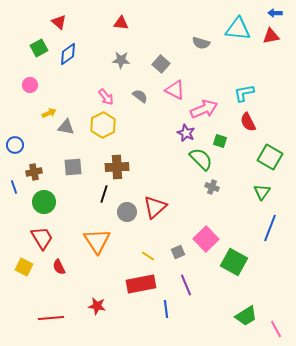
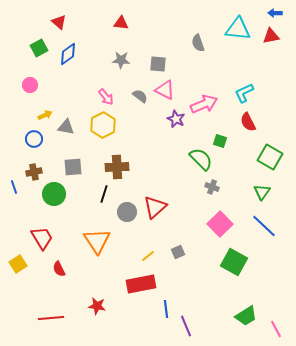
gray semicircle at (201, 43): moved 3 px left; rotated 54 degrees clockwise
gray square at (161, 64): moved 3 px left; rotated 36 degrees counterclockwise
pink triangle at (175, 90): moved 10 px left
cyan L-shape at (244, 93): rotated 15 degrees counterclockwise
pink arrow at (204, 109): moved 5 px up
yellow arrow at (49, 113): moved 4 px left, 2 px down
purple star at (186, 133): moved 10 px left, 14 px up
blue circle at (15, 145): moved 19 px right, 6 px up
green circle at (44, 202): moved 10 px right, 8 px up
blue line at (270, 228): moved 6 px left, 2 px up; rotated 68 degrees counterclockwise
pink square at (206, 239): moved 14 px right, 15 px up
yellow line at (148, 256): rotated 72 degrees counterclockwise
yellow square at (24, 267): moved 6 px left, 3 px up; rotated 30 degrees clockwise
red semicircle at (59, 267): moved 2 px down
purple line at (186, 285): moved 41 px down
